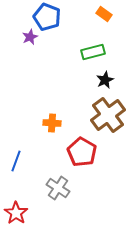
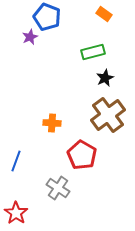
black star: moved 2 px up
red pentagon: moved 3 px down
